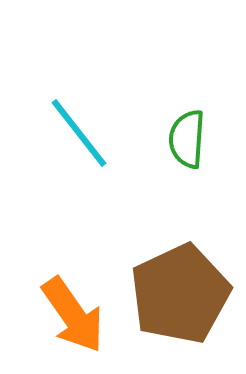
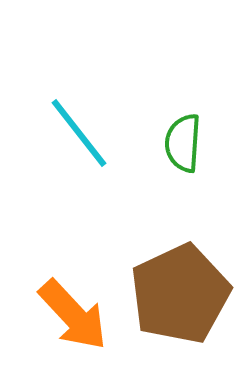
green semicircle: moved 4 px left, 4 px down
orange arrow: rotated 8 degrees counterclockwise
